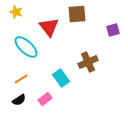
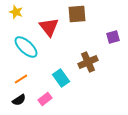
purple square: moved 7 px down
